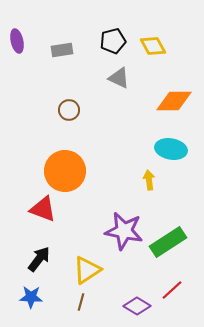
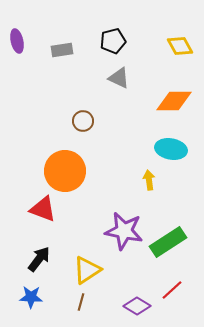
yellow diamond: moved 27 px right
brown circle: moved 14 px right, 11 px down
